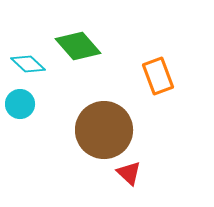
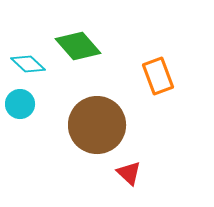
brown circle: moved 7 px left, 5 px up
